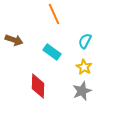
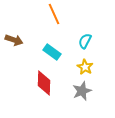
yellow star: moved 1 px right
red diamond: moved 6 px right, 3 px up
